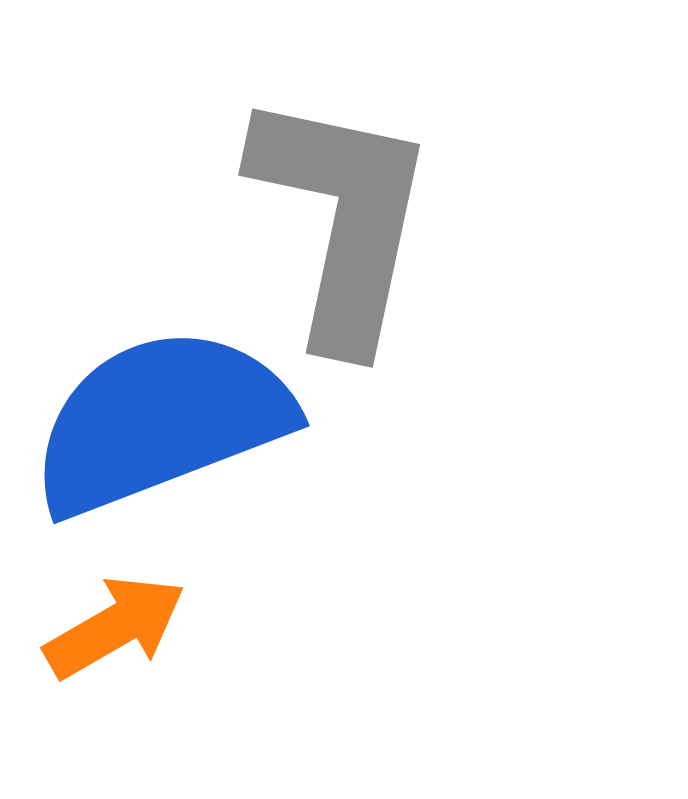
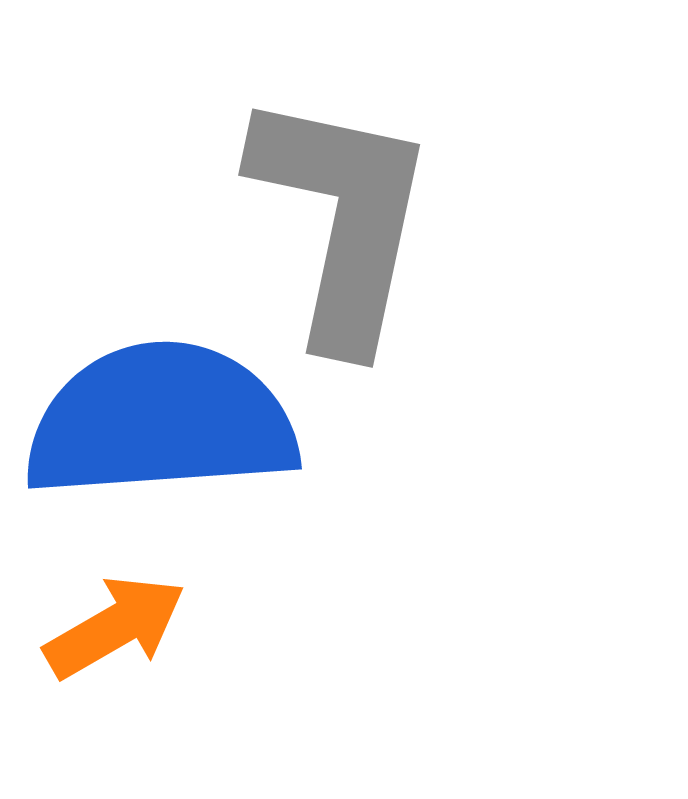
blue semicircle: rotated 17 degrees clockwise
